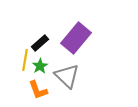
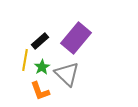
black rectangle: moved 2 px up
green star: moved 2 px right, 1 px down
gray triangle: moved 2 px up
orange L-shape: moved 2 px right, 1 px down
